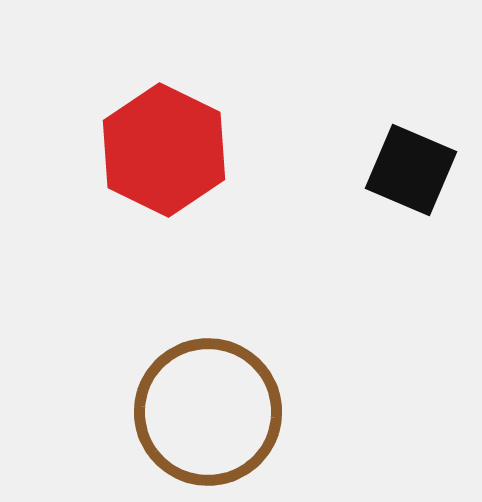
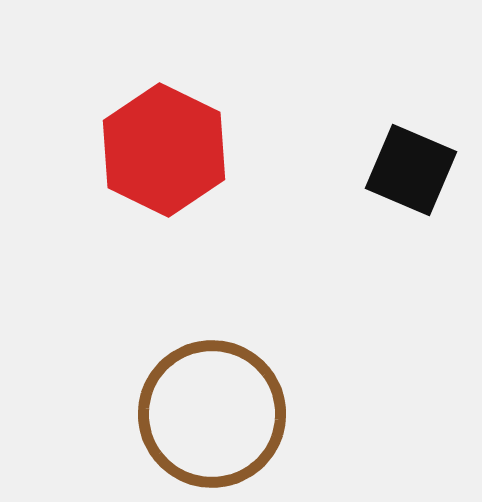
brown circle: moved 4 px right, 2 px down
